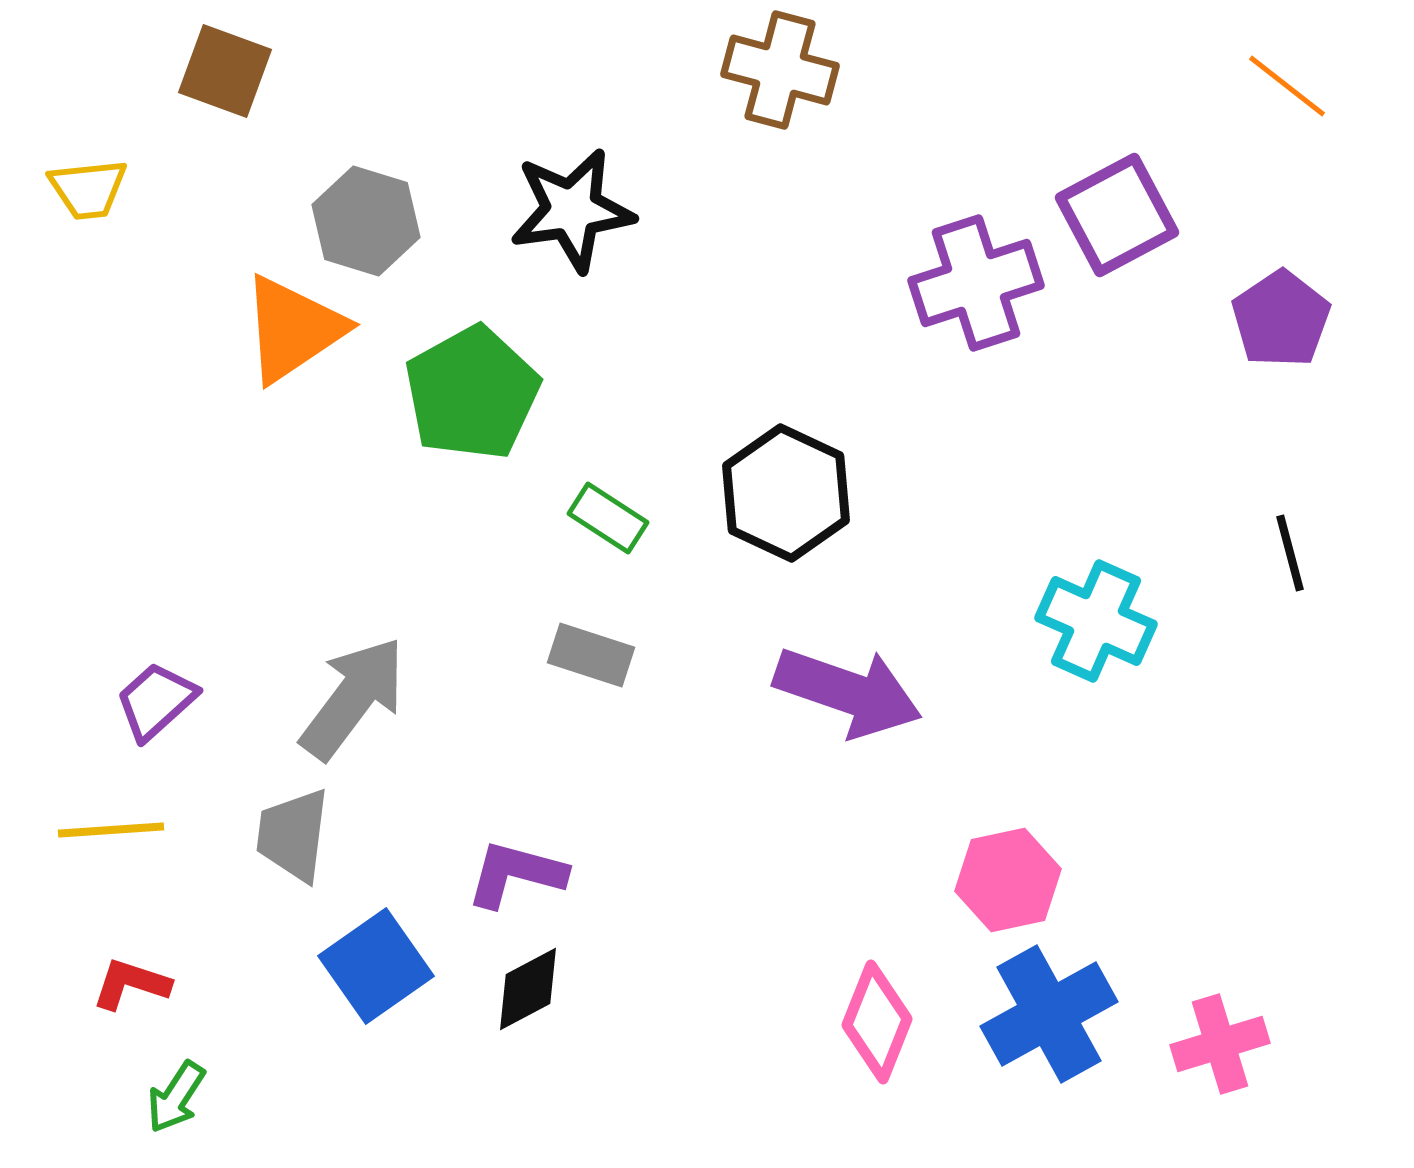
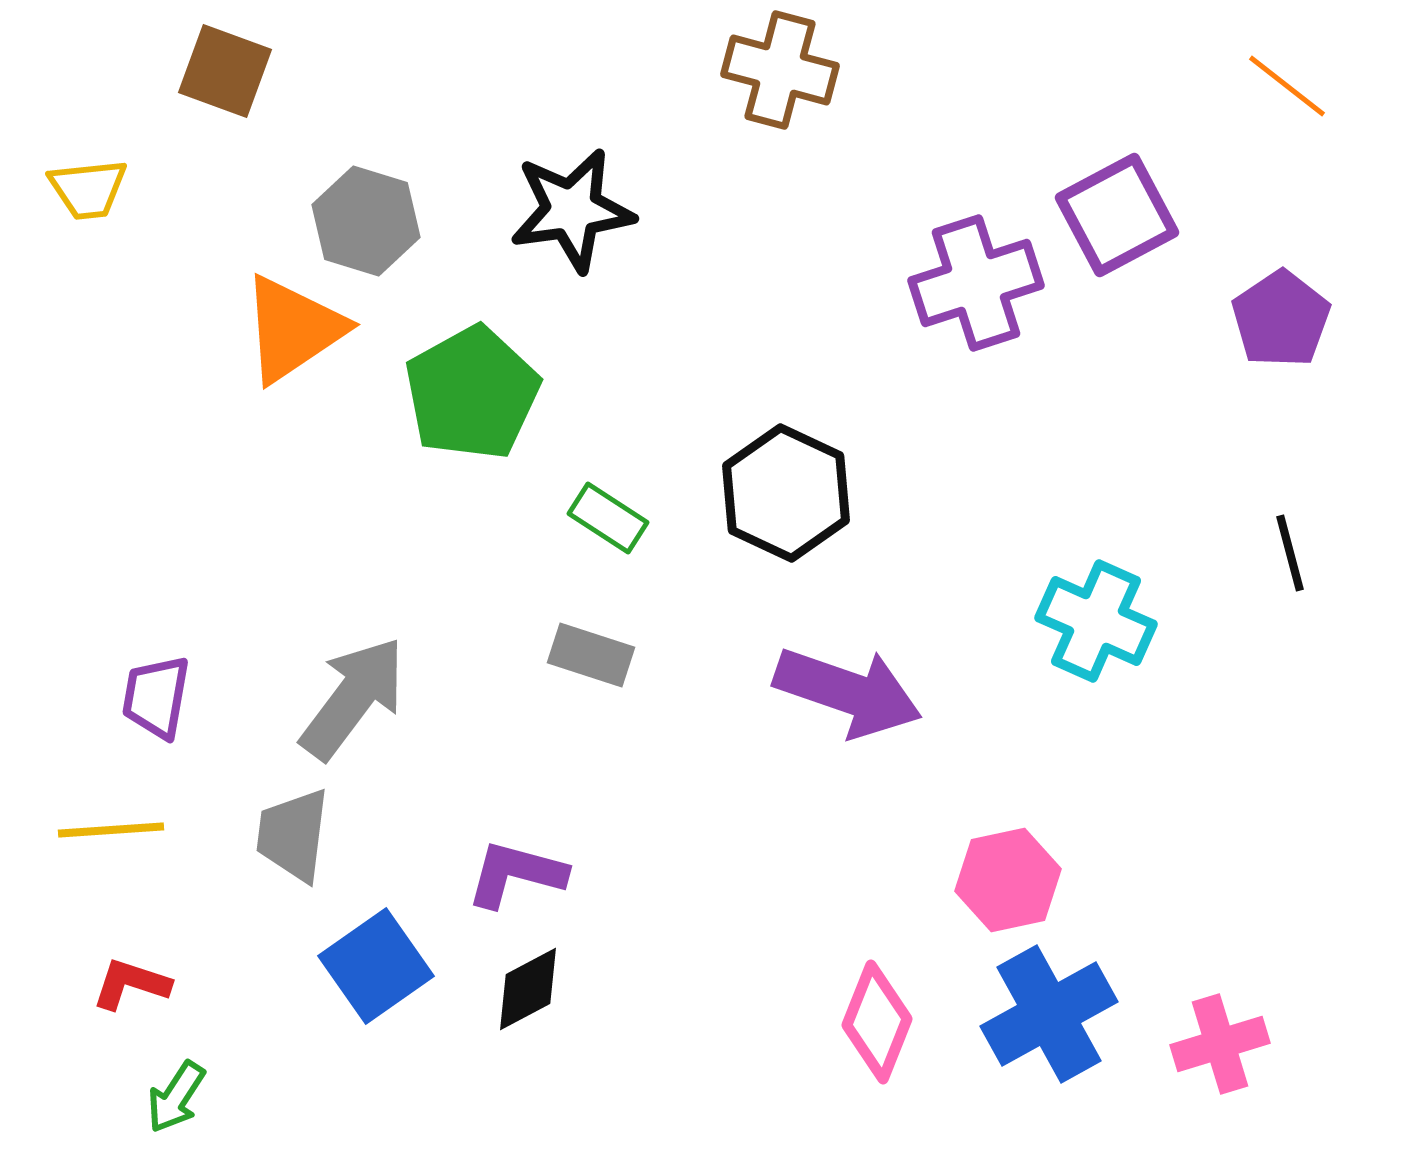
purple trapezoid: moved 4 px up; rotated 38 degrees counterclockwise
